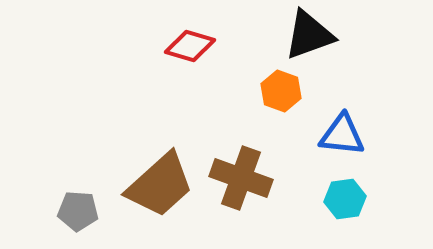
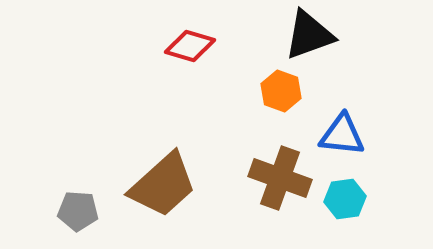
brown cross: moved 39 px right
brown trapezoid: moved 3 px right
